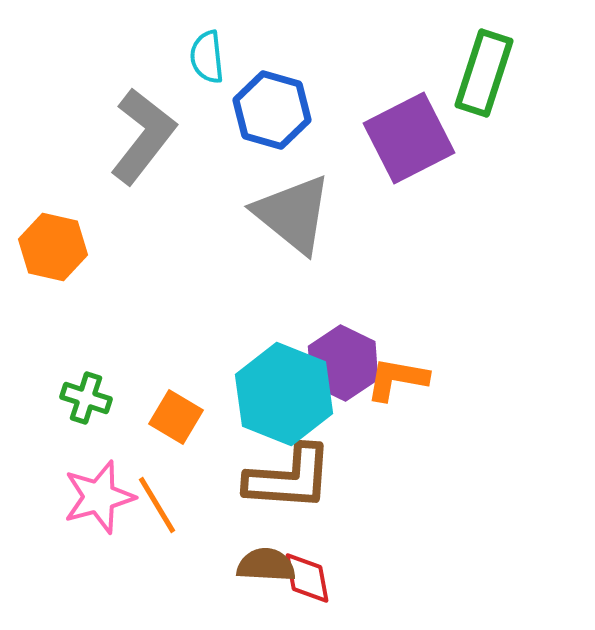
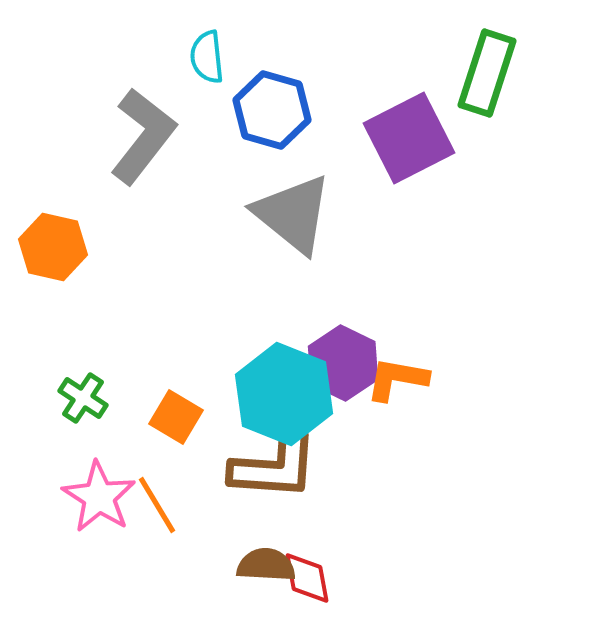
green rectangle: moved 3 px right
green cross: moved 3 px left; rotated 15 degrees clockwise
brown L-shape: moved 15 px left, 11 px up
pink star: rotated 24 degrees counterclockwise
